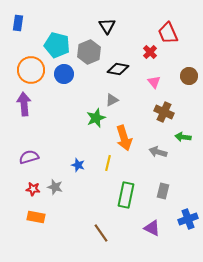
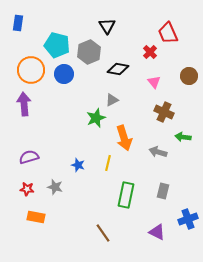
red star: moved 6 px left
purple triangle: moved 5 px right, 4 px down
brown line: moved 2 px right
